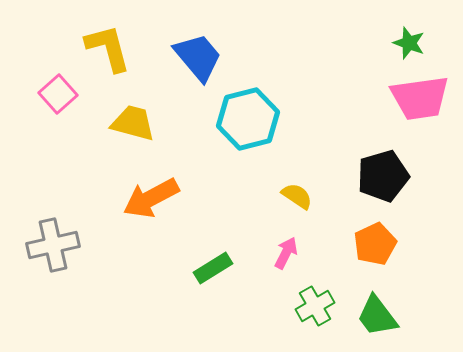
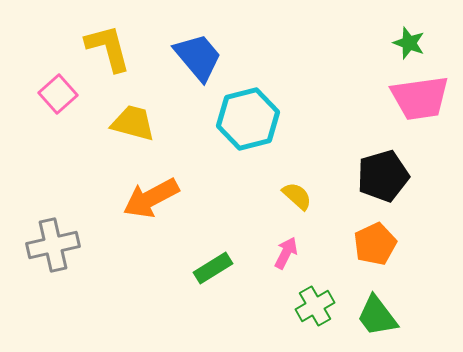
yellow semicircle: rotated 8 degrees clockwise
